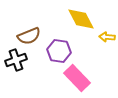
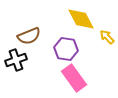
yellow arrow: rotated 42 degrees clockwise
purple hexagon: moved 7 px right, 2 px up
pink rectangle: moved 3 px left; rotated 8 degrees clockwise
